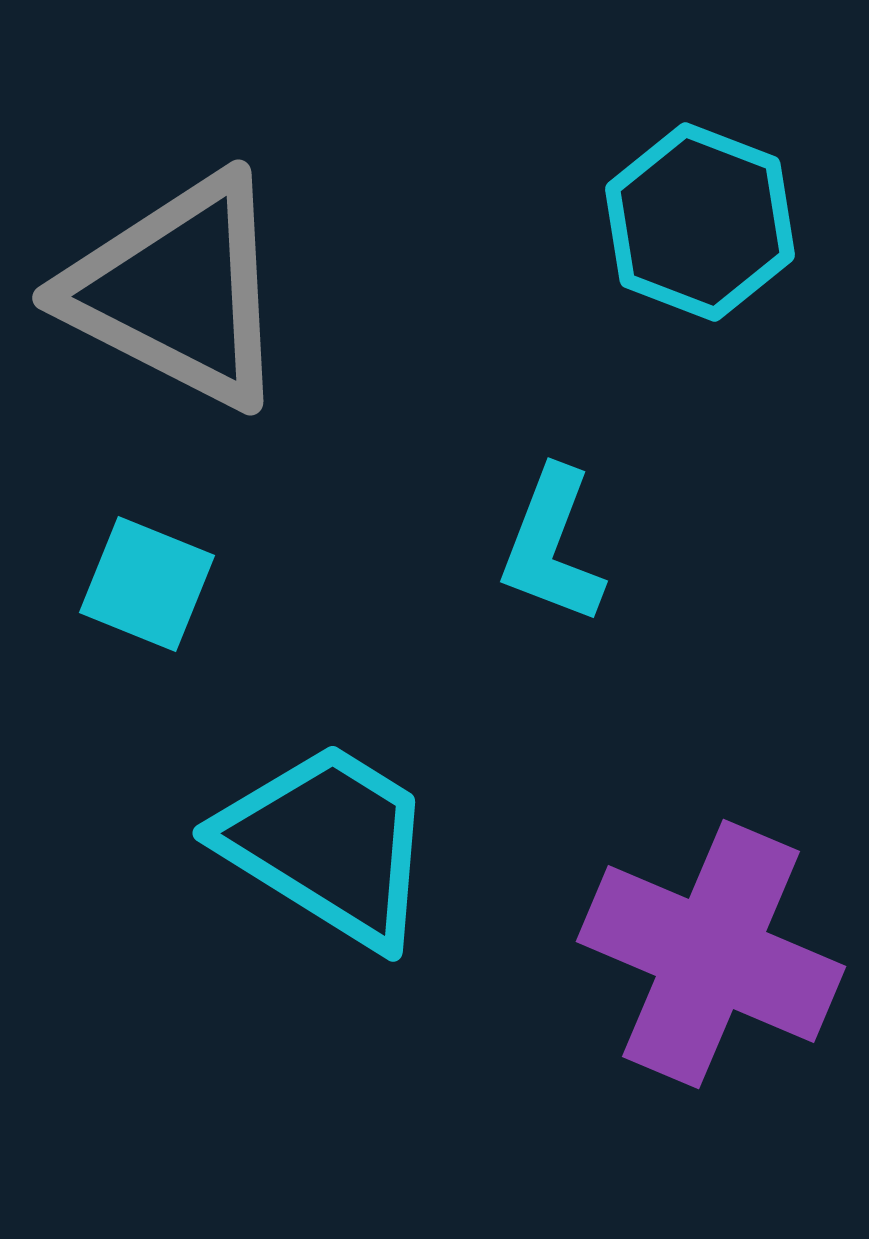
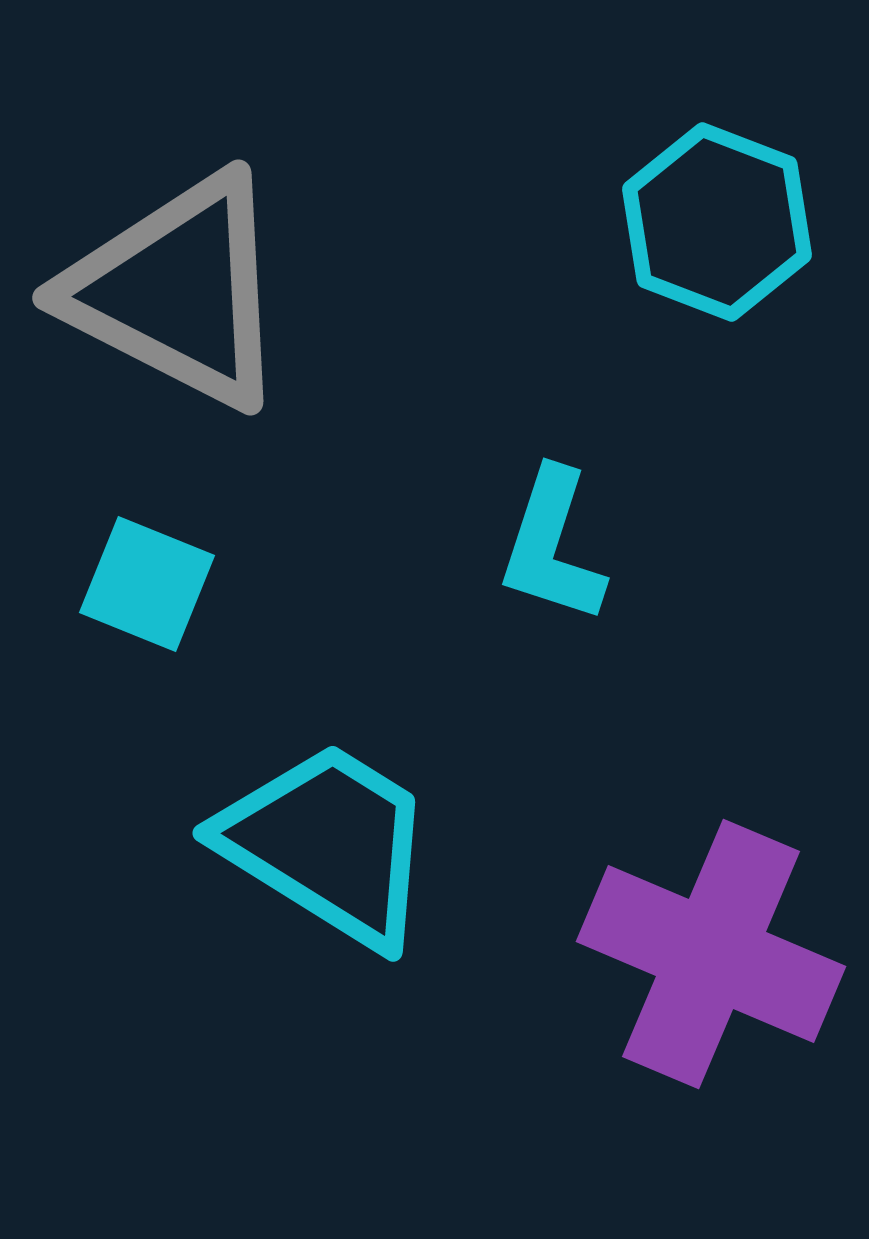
cyan hexagon: moved 17 px right
cyan L-shape: rotated 3 degrees counterclockwise
